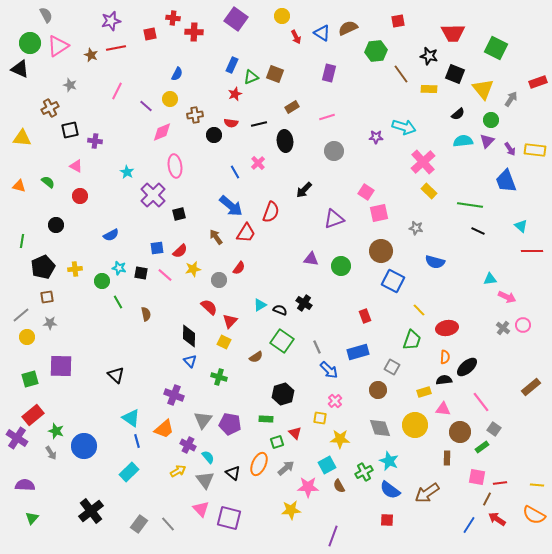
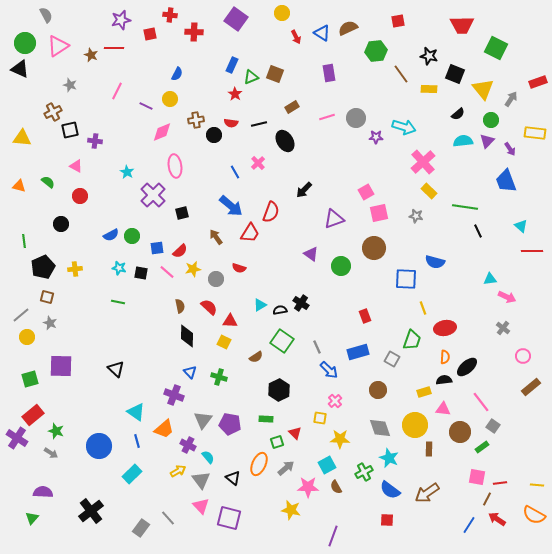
yellow circle at (282, 16): moved 3 px up
red cross at (173, 18): moved 3 px left, 3 px up
purple star at (111, 21): moved 10 px right, 1 px up
red trapezoid at (453, 33): moved 9 px right, 8 px up
green circle at (30, 43): moved 5 px left
red line at (116, 48): moved 2 px left; rotated 12 degrees clockwise
purple rectangle at (329, 73): rotated 24 degrees counterclockwise
red star at (235, 94): rotated 16 degrees counterclockwise
purple line at (146, 106): rotated 16 degrees counterclockwise
brown cross at (50, 108): moved 3 px right, 4 px down
brown cross at (195, 115): moved 1 px right, 5 px down
black ellipse at (285, 141): rotated 25 degrees counterclockwise
yellow rectangle at (535, 150): moved 17 px up
gray circle at (334, 151): moved 22 px right, 33 px up
pink square at (366, 192): rotated 28 degrees clockwise
green line at (470, 205): moved 5 px left, 2 px down
black square at (179, 214): moved 3 px right, 1 px up
black circle at (56, 225): moved 5 px right, 1 px up
gray star at (416, 228): moved 12 px up
black line at (478, 231): rotated 40 degrees clockwise
red trapezoid at (246, 233): moved 4 px right
green line at (22, 241): moved 2 px right; rotated 16 degrees counterclockwise
brown circle at (381, 251): moved 7 px left, 3 px up
purple triangle at (311, 259): moved 5 px up; rotated 28 degrees clockwise
red semicircle at (239, 268): rotated 72 degrees clockwise
pink line at (165, 275): moved 2 px right, 3 px up
gray circle at (219, 280): moved 3 px left, 1 px up
green circle at (102, 281): moved 30 px right, 45 px up
blue square at (393, 281): moved 13 px right, 2 px up; rotated 25 degrees counterclockwise
brown square at (47, 297): rotated 24 degrees clockwise
green line at (118, 302): rotated 48 degrees counterclockwise
black cross at (304, 303): moved 3 px left
black semicircle at (280, 310): rotated 32 degrees counterclockwise
yellow line at (419, 310): moved 4 px right, 2 px up; rotated 24 degrees clockwise
brown semicircle at (146, 314): moved 34 px right, 8 px up
red triangle at (230, 321): rotated 49 degrees clockwise
gray star at (50, 323): rotated 24 degrees clockwise
pink circle at (523, 325): moved 31 px down
red ellipse at (447, 328): moved 2 px left
black diamond at (189, 336): moved 2 px left
blue triangle at (190, 361): moved 11 px down
gray square at (392, 367): moved 8 px up
black triangle at (116, 375): moved 6 px up
black hexagon at (283, 394): moved 4 px left, 4 px up; rotated 10 degrees counterclockwise
cyan triangle at (131, 418): moved 5 px right, 6 px up
gray square at (494, 429): moved 1 px left, 3 px up
blue circle at (84, 446): moved 15 px right
gray arrow at (51, 453): rotated 24 degrees counterclockwise
brown rectangle at (447, 458): moved 18 px left, 9 px up
cyan star at (389, 461): moved 3 px up
cyan rectangle at (129, 472): moved 3 px right, 2 px down
black triangle at (233, 473): moved 5 px down
gray triangle at (205, 480): moved 4 px left
purple semicircle at (25, 485): moved 18 px right, 7 px down
brown semicircle at (339, 486): moved 3 px left, 1 px down
pink triangle at (201, 509): moved 3 px up
yellow star at (291, 510): rotated 18 degrees clockwise
gray rectangle at (139, 524): moved 2 px right, 4 px down
gray line at (168, 524): moved 6 px up
